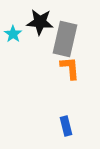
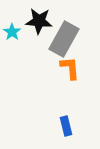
black star: moved 1 px left, 1 px up
cyan star: moved 1 px left, 2 px up
gray rectangle: moved 1 px left; rotated 16 degrees clockwise
